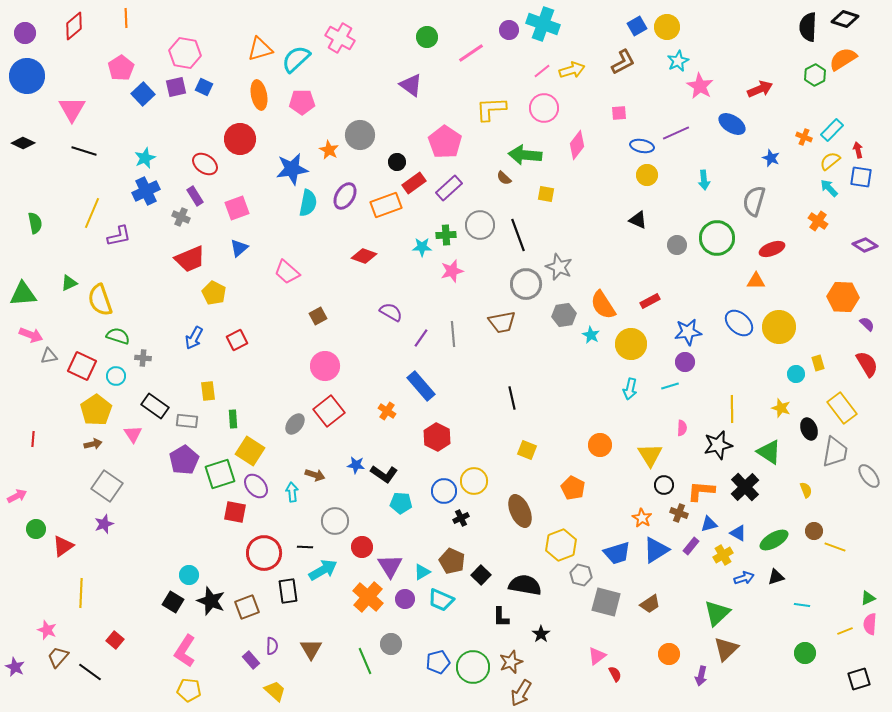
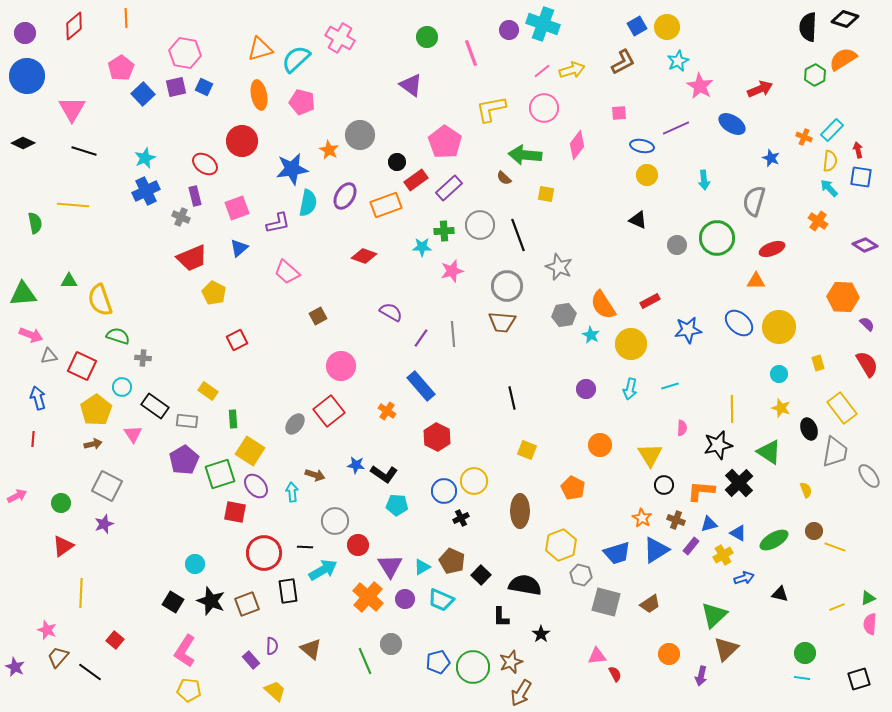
pink line at (471, 53): rotated 76 degrees counterclockwise
pink pentagon at (302, 102): rotated 15 degrees clockwise
yellow L-shape at (491, 109): rotated 8 degrees counterclockwise
purple line at (676, 133): moved 5 px up
red circle at (240, 139): moved 2 px right, 2 px down
yellow semicircle at (830, 161): rotated 135 degrees clockwise
red rectangle at (414, 183): moved 2 px right, 3 px up
purple rectangle at (195, 196): rotated 18 degrees clockwise
yellow line at (92, 213): moved 19 px left, 8 px up; rotated 72 degrees clockwise
green cross at (446, 235): moved 2 px left, 4 px up
purple L-shape at (119, 236): moved 159 px right, 13 px up
red trapezoid at (190, 259): moved 2 px right, 1 px up
green triangle at (69, 283): moved 2 px up; rotated 24 degrees clockwise
gray circle at (526, 284): moved 19 px left, 2 px down
brown trapezoid at (502, 322): rotated 16 degrees clockwise
blue star at (688, 332): moved 2 px up
blue arrow at (194, 338): moved 156 px left, 60 px down; rotated 135 degrees clockwise
purple circle at (685, 362): moved 99 px left, 27 px down
pink circle at (325, 366): moved 16 px right
cyan circle at (796, 374): moved 17 px left
cyan circle at (116, 376): moved 6 px right, 11 px down
yellow rectangle at (208, 391): rotated 48 degrees counterclockwise
gray square at (107, 486): rotated 8 degrees counterclockwise
black cross at (745, 487): moved 6 px left, 4 px up
cyan pentagon at (401, 503): moved 4 px left, 2 px down
brown ellipse at (520, 511): rotated 24 degrees clockwise
brown cross at (679, 513): moved 3 px left, 7 px down
green circle at (36, 529): moved 25 px right, 26 px up
red circle at (362, 547): moved 4 px left, 2 px up
cyan triangle at (422, 572): moved 5 px up
cyan circle at (189, 575): moved 6 px right, 11 px up
black triangle at (776, 577): moved 4 px right, 17 px down; rotated 30 degrees clockwise
cyan line at (802, 605): moved 73 px down
brown square at (247, 607): moved 3 px up
green triangle at (717, 613): moved 3 px left, 2 px down
yellow line at (845, 631): moved 8 px left, 24 px up
brown triangle at (311, 649): rotated 20 degrees counterclockwise
pink triangle at (597, 656): rotated 30 degrees clockwise
